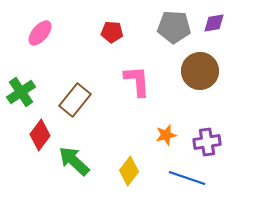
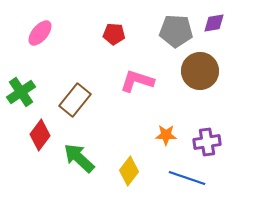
gray pentagon: moved 2 px right, 4 px down
red pentagon: moved 2 px right, 2 px down
pink L-shape: rotated 68 degrees counterclockwise
orange star: rotated 15 degrees clockwise
green arrow: moved 5 px right, 3 px up
